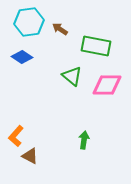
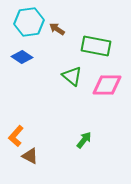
brown arrow: moved 3 px left
green arrow: rotated 30 degrees clockwise
